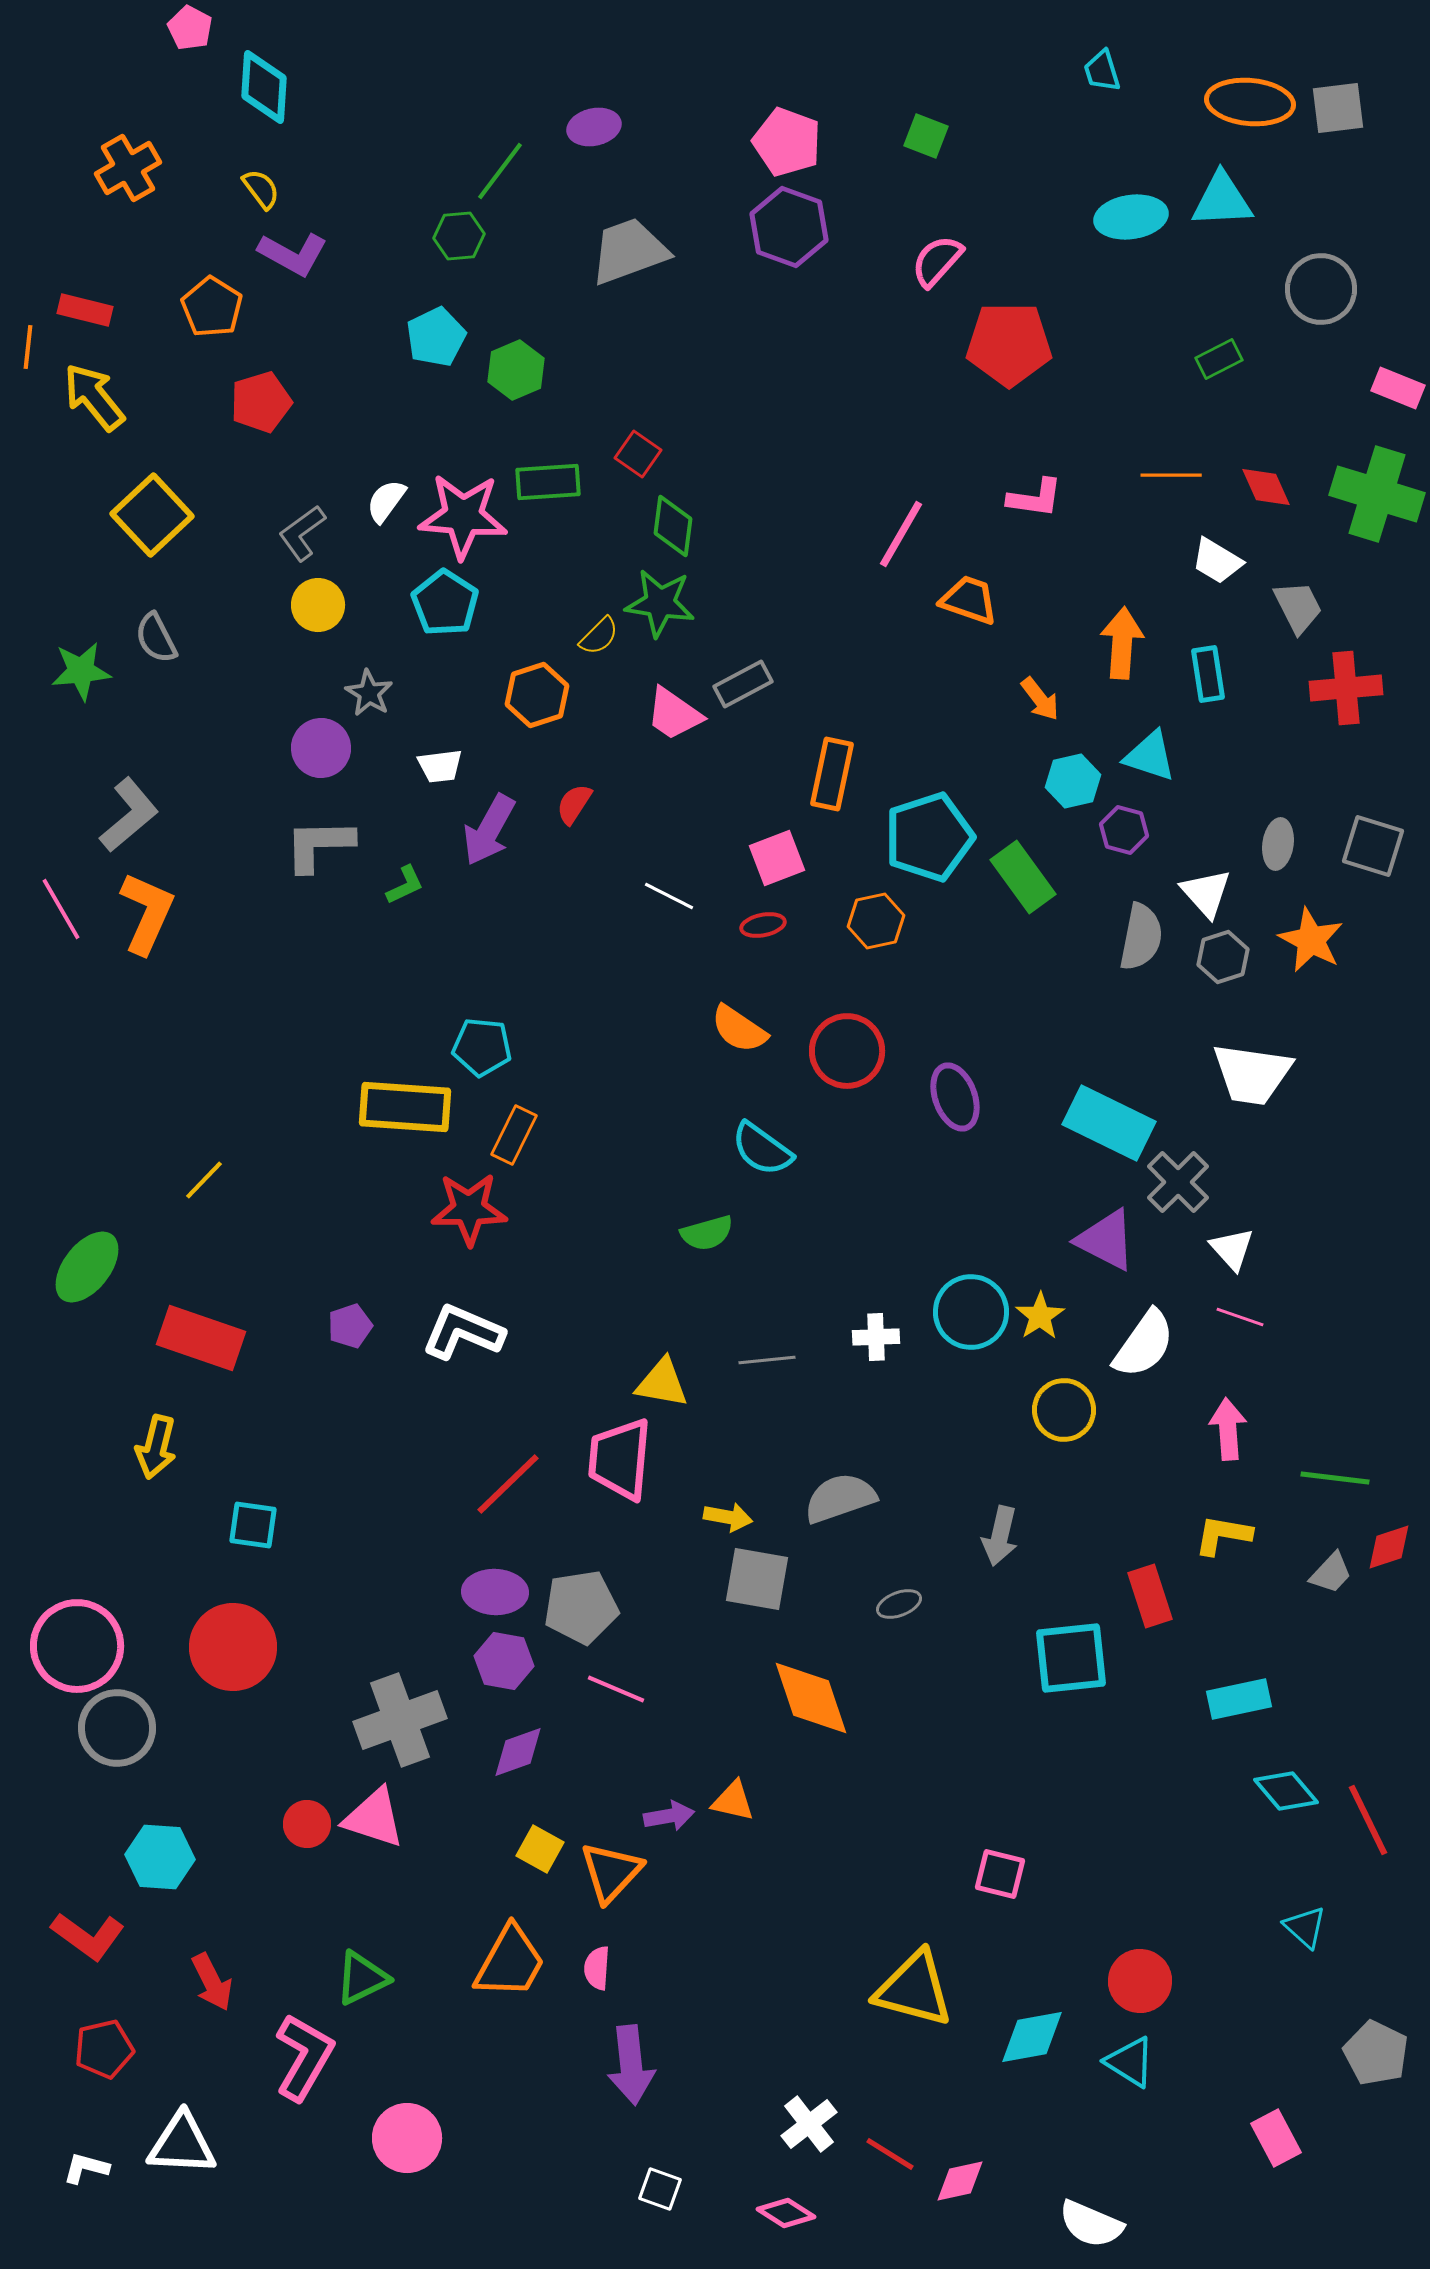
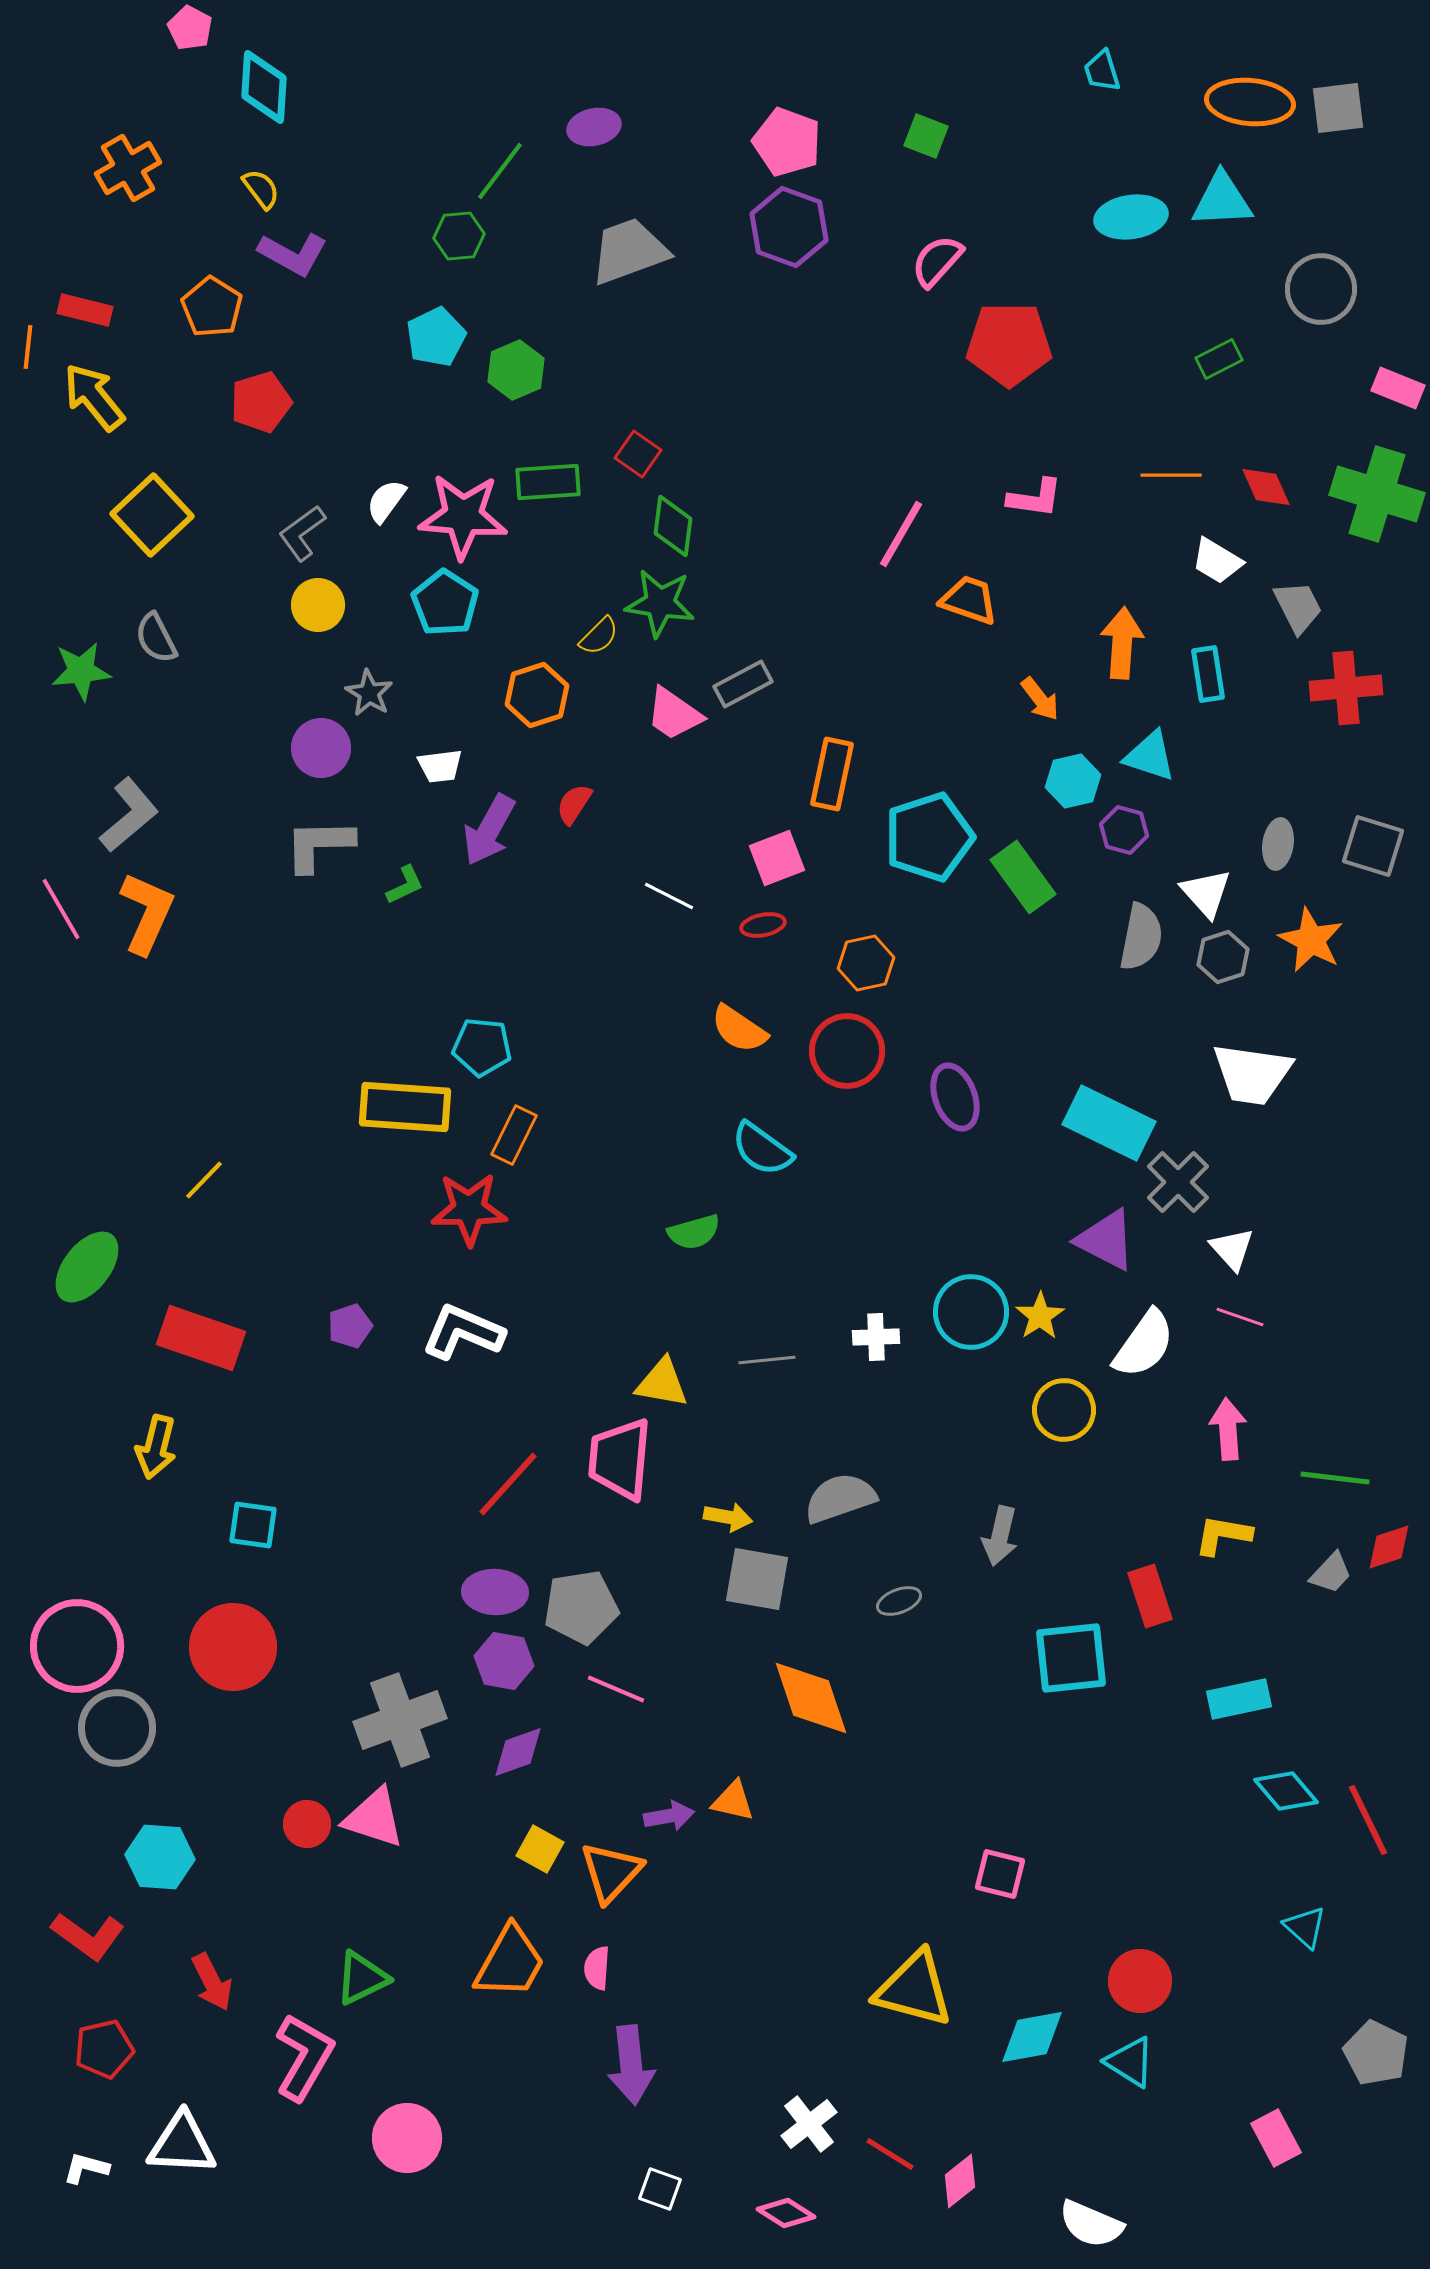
orange hexagon at (876, 921): moved 10 px left, 42 px down
green semicircle at (707, 1233): moved 13 px left, 1 px up
red line at (508, 1484): rotated 4 degrees counterclockwise
gray ellipse at (899, 1604): moved 3 px up
pink diamond at (960, 2181): rotated 26 degrees counterclockwise
